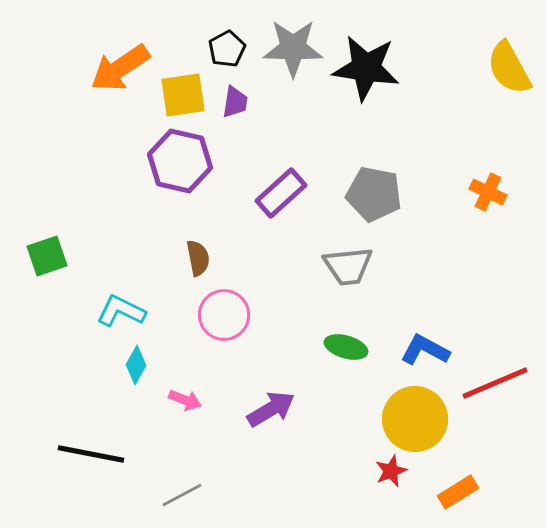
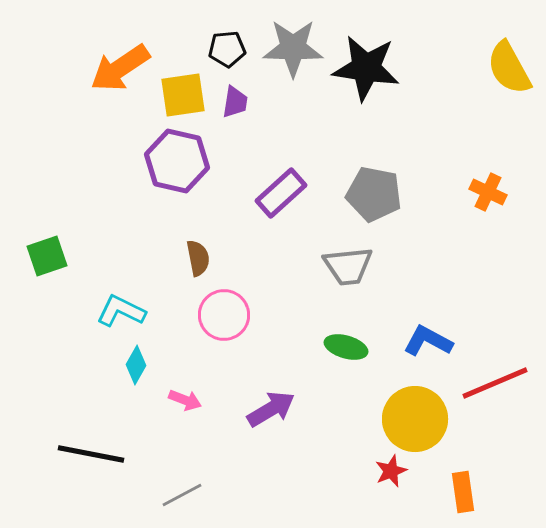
black pentagon: rotated 24 degrees clockwise
purple hexagon: moved 3 px left
blue L-shape: moved 3 px right, 9 px up
orange rectangle: moved 5 px right; rotated 66 degrees counterclockwise
